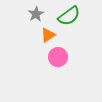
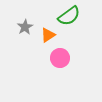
gray star: moved 11 px left, 13 px down
pink circle: moved 2 px right, 1 px down
